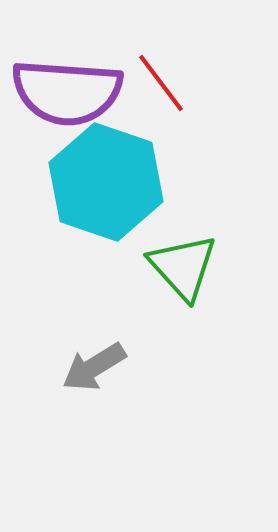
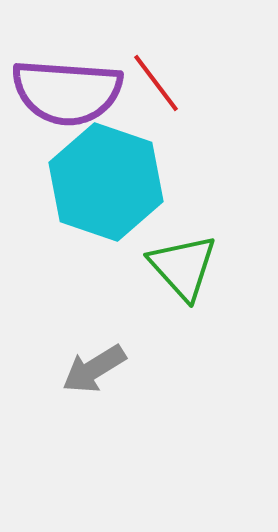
red line: moved 5 px left
gray arrow: moved 2 px down
